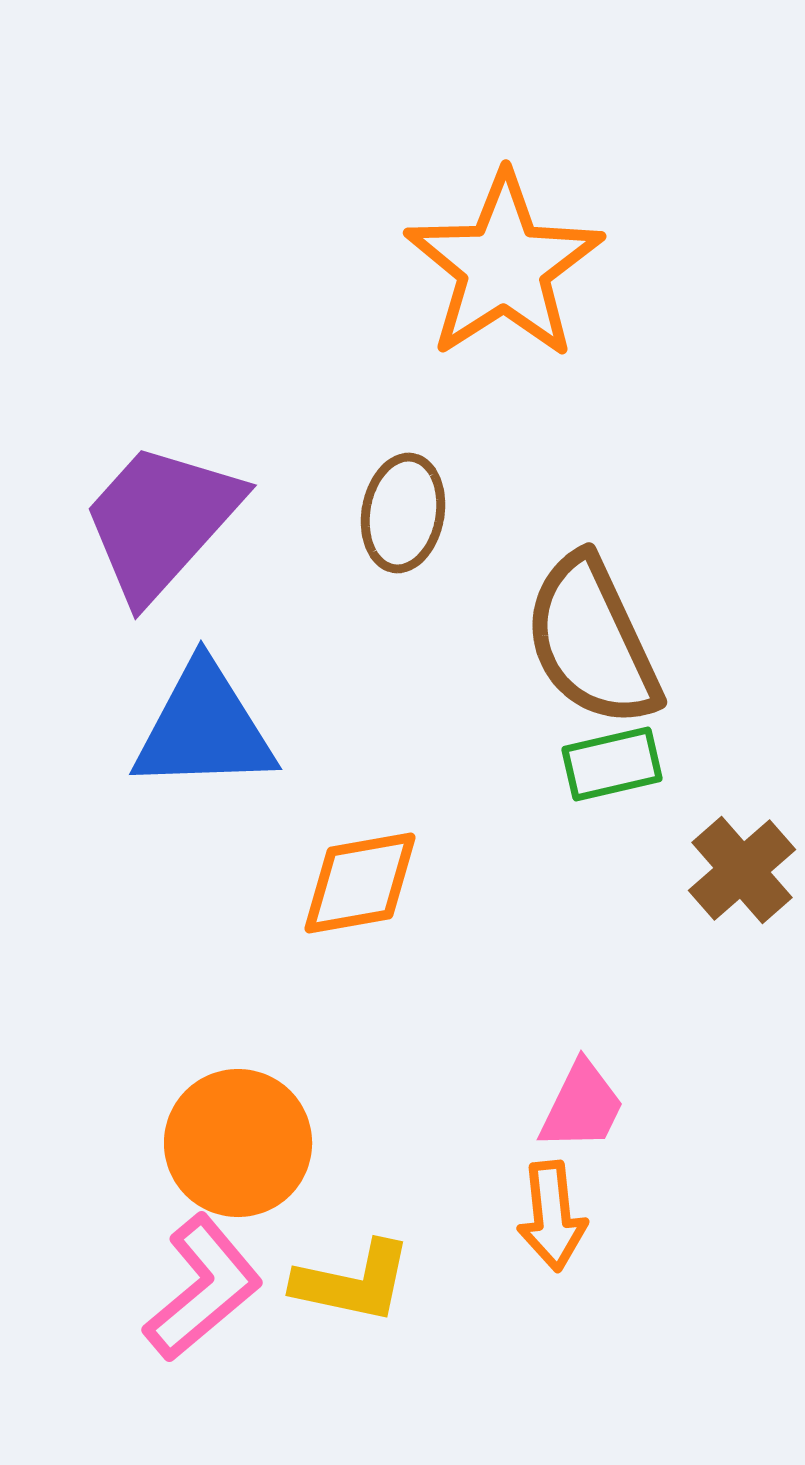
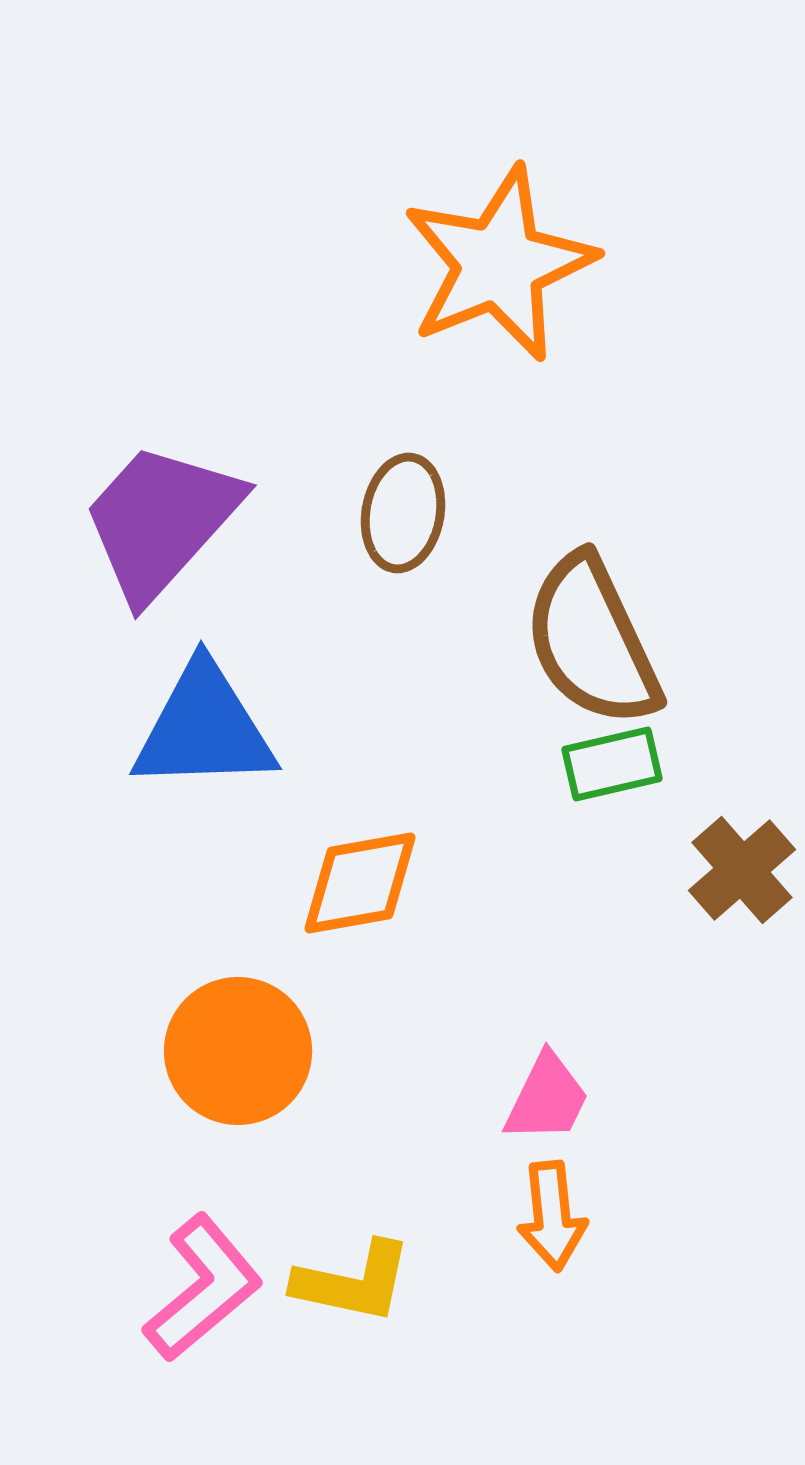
orange star: moved 5 px left, 2 px up; rotated 11 degrees clockwise
pink trapezoid: moved 35 px left, 8 px up
orange circle: moved 92 px up
